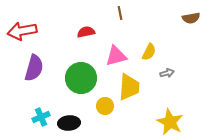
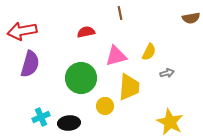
purple semicircle: moved 4 px left, 4 px up
